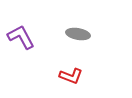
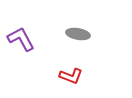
purple L-shape: moved 2 px down
